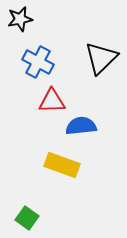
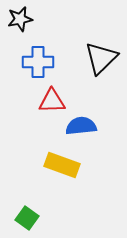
blue cross: rotated 28 degrees counterclockwise
